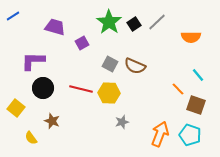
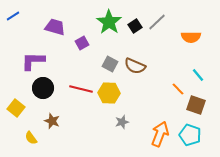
black square: moved 1 px right, 2 px down
